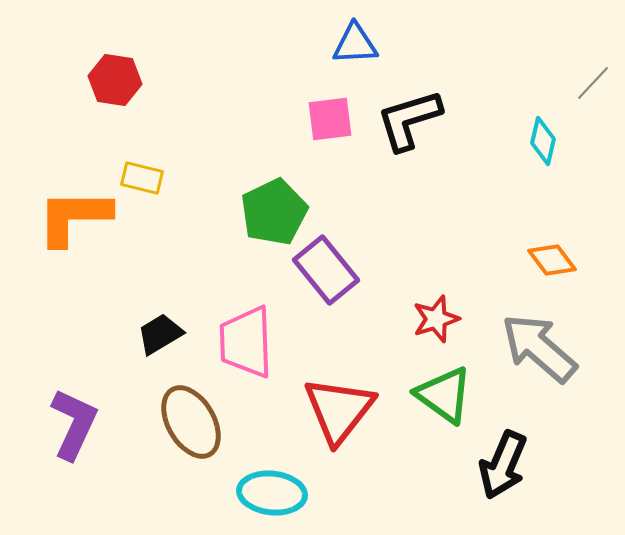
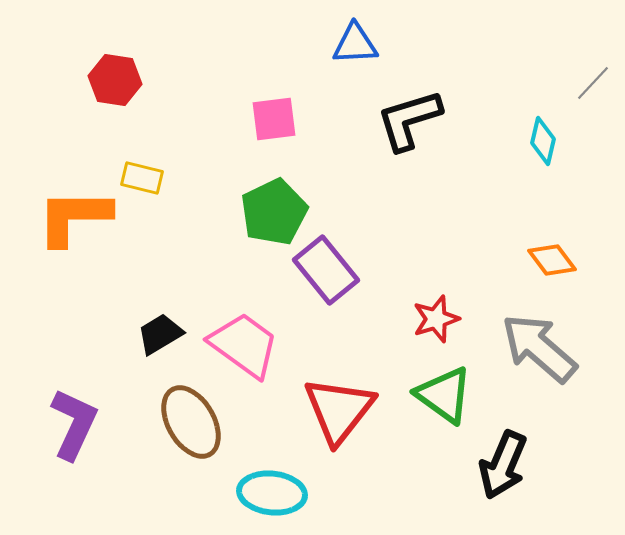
pink square: moved 56 px left
pink trapezoid: moved 2 px left, 3 px down; rotated 128 degrees clockwise
